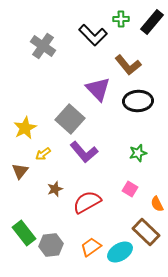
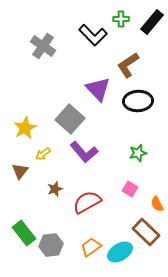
brown L-shape: rotated 96 degrees clockwise
